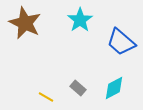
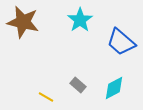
brown star: moved 2 px left, 1 px up; rotated 12 degrees counterclockwise
gray rectangle: moved 3 px up
